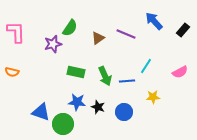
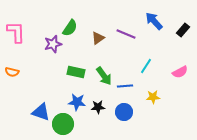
green arrow: moved 1 px left; rotated 12 degrees counterclockwise
blue line: moved 2 px left, 5 px down
black star: rotated 24 degrees counterclockwise
